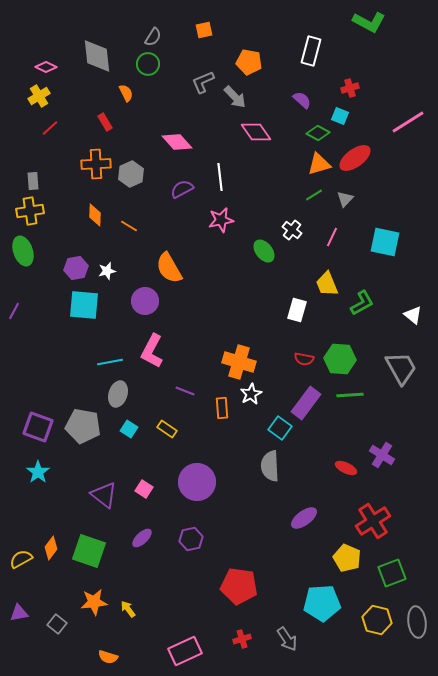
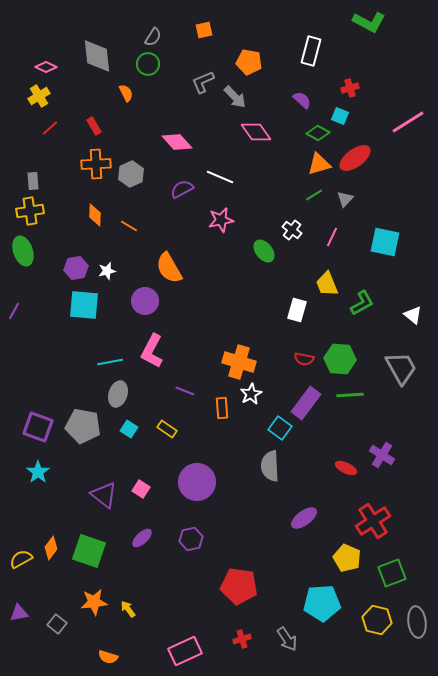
red rectangle at (105, 122): moved 11 px left, 4 px down
white line at (220, 177): rotated 60 degrees counterclockwise
pink square at (144, 489): moved 3 px left
